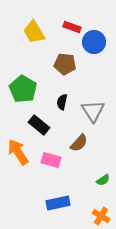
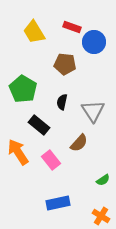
pink rectangle: rotated 36 degrees clockwise
